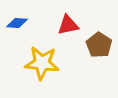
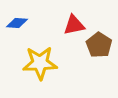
red triangle: moved 6 px right
yellow star: moved 2 px left; rotated 8 degrees counterclockwise
